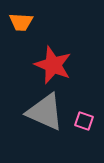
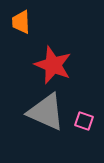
orange trapezoid: rotated 85 degrees clockwise
gray triangle: moved 1 px right
